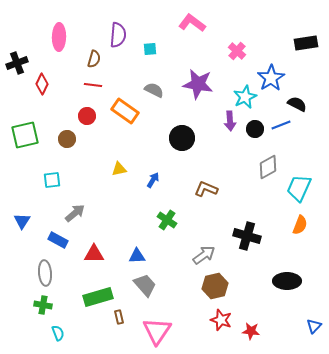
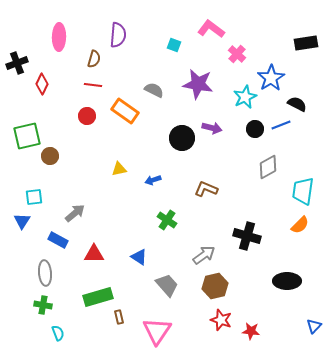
pink L-shape at (192, 23): moved 19 px right, 6 px down
cyan square at (150, 49): moved 24 px right, 4 px up; rotated 24 degrees clockwise
pink cross at (237, 51): moved 3 px down
purple arrow at (230, 121): moved 18 px left, 7 px down; rotated 72 degrees counterclockwise
green square at (25, 135): moved 2 px right, 1 px down
brown circle at (67, 139): moved 17 px left, 17 px down
cyan square at (52, 180): moved 18 px left, 17 px down
blue arrow at (153, 180): rotated 140 degrees counterclockwise
cyan trapezoid at (299, 188): moved 4 px right, 3 px down; rotated 16 degrees counterclockwise
orange semicircle at (300, 225): rotated 24 degrees clockwise
blue triangle at (137, 256): moved 2 px right, 1 px down; rotated 36 degrees clockwise
gray trapezoid at (145, 285): moved 22 px right
